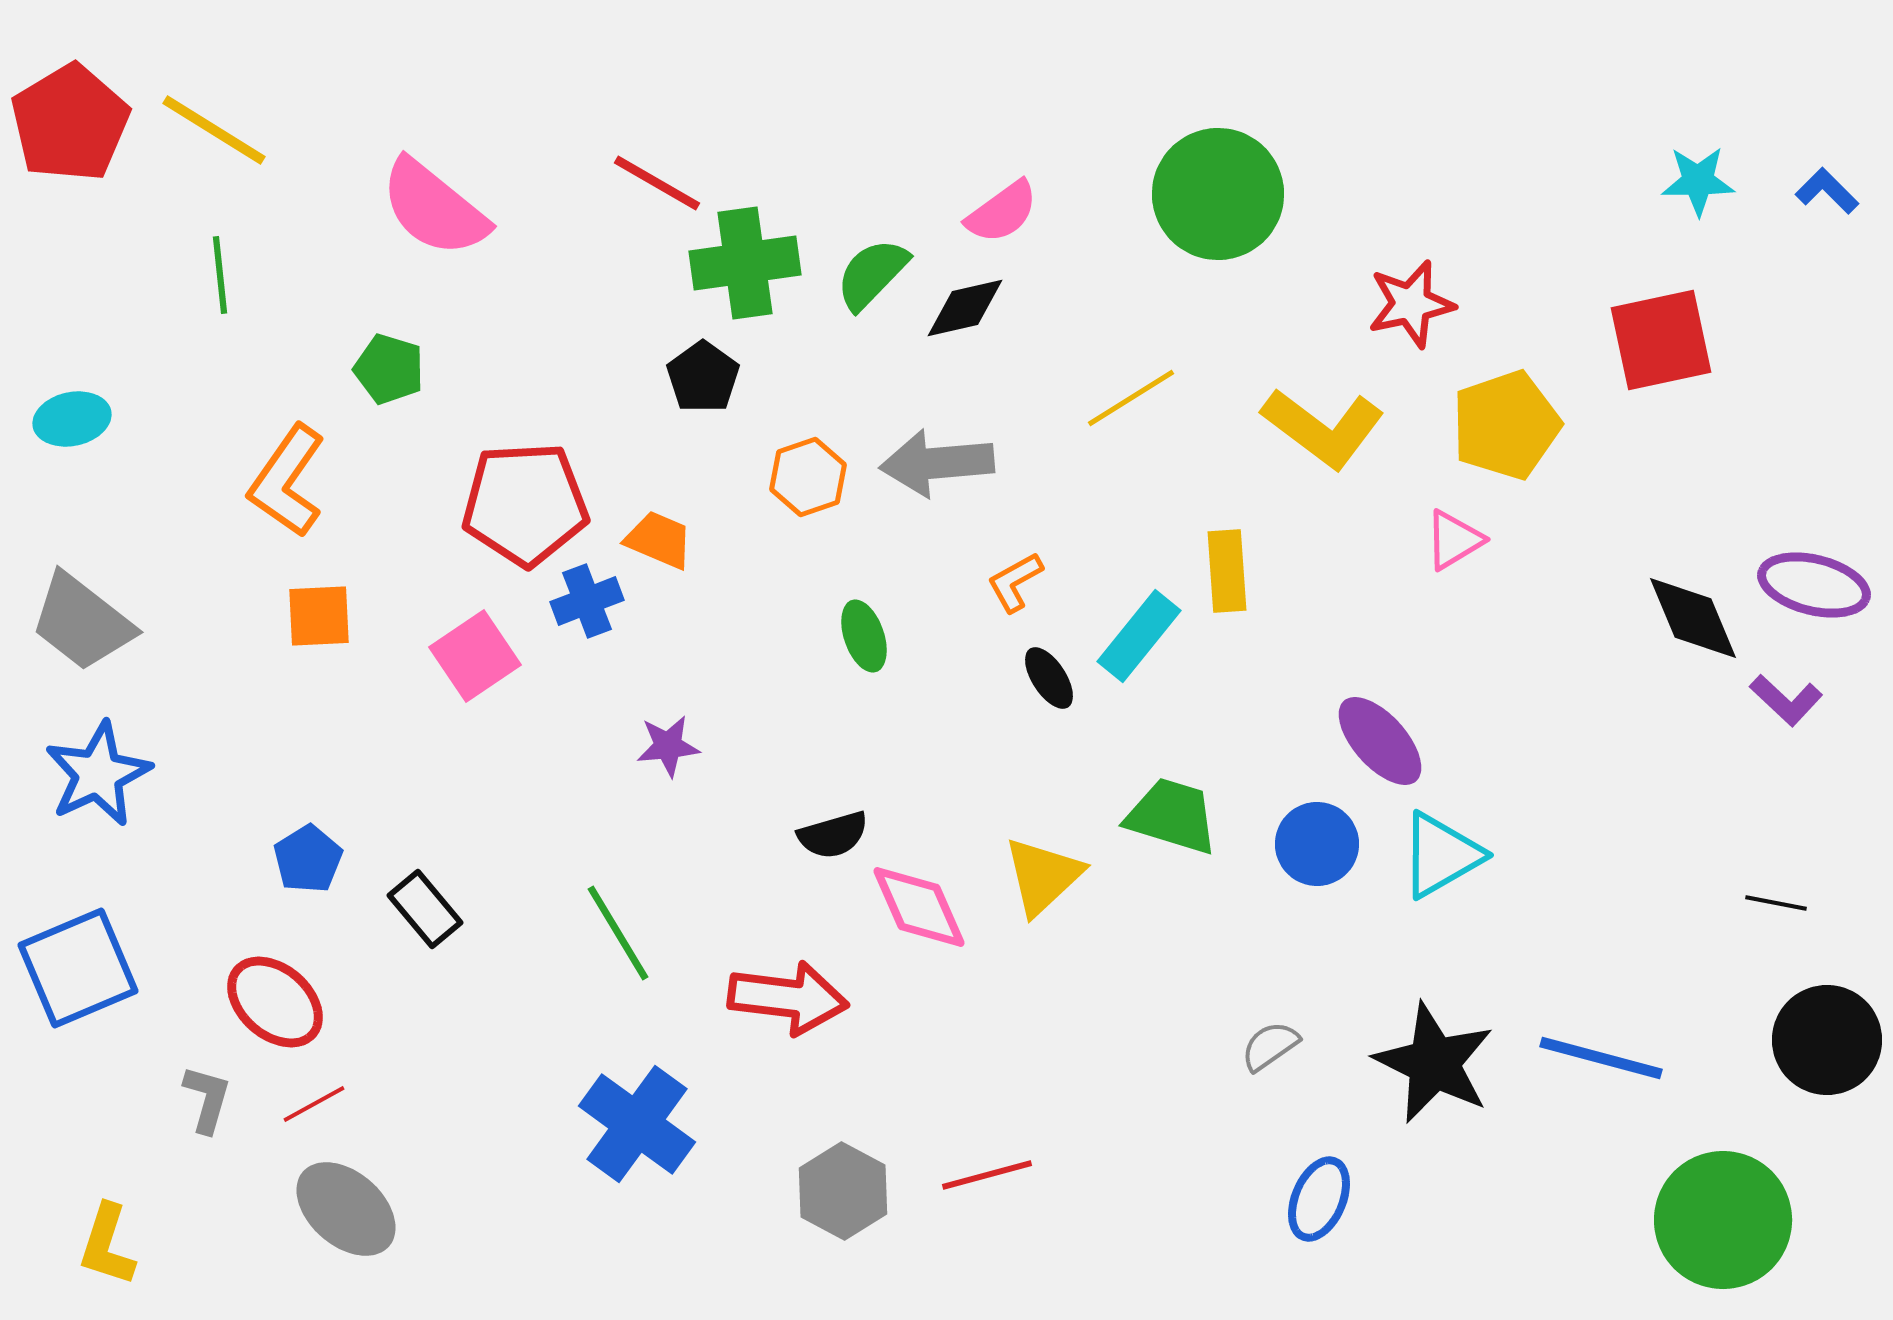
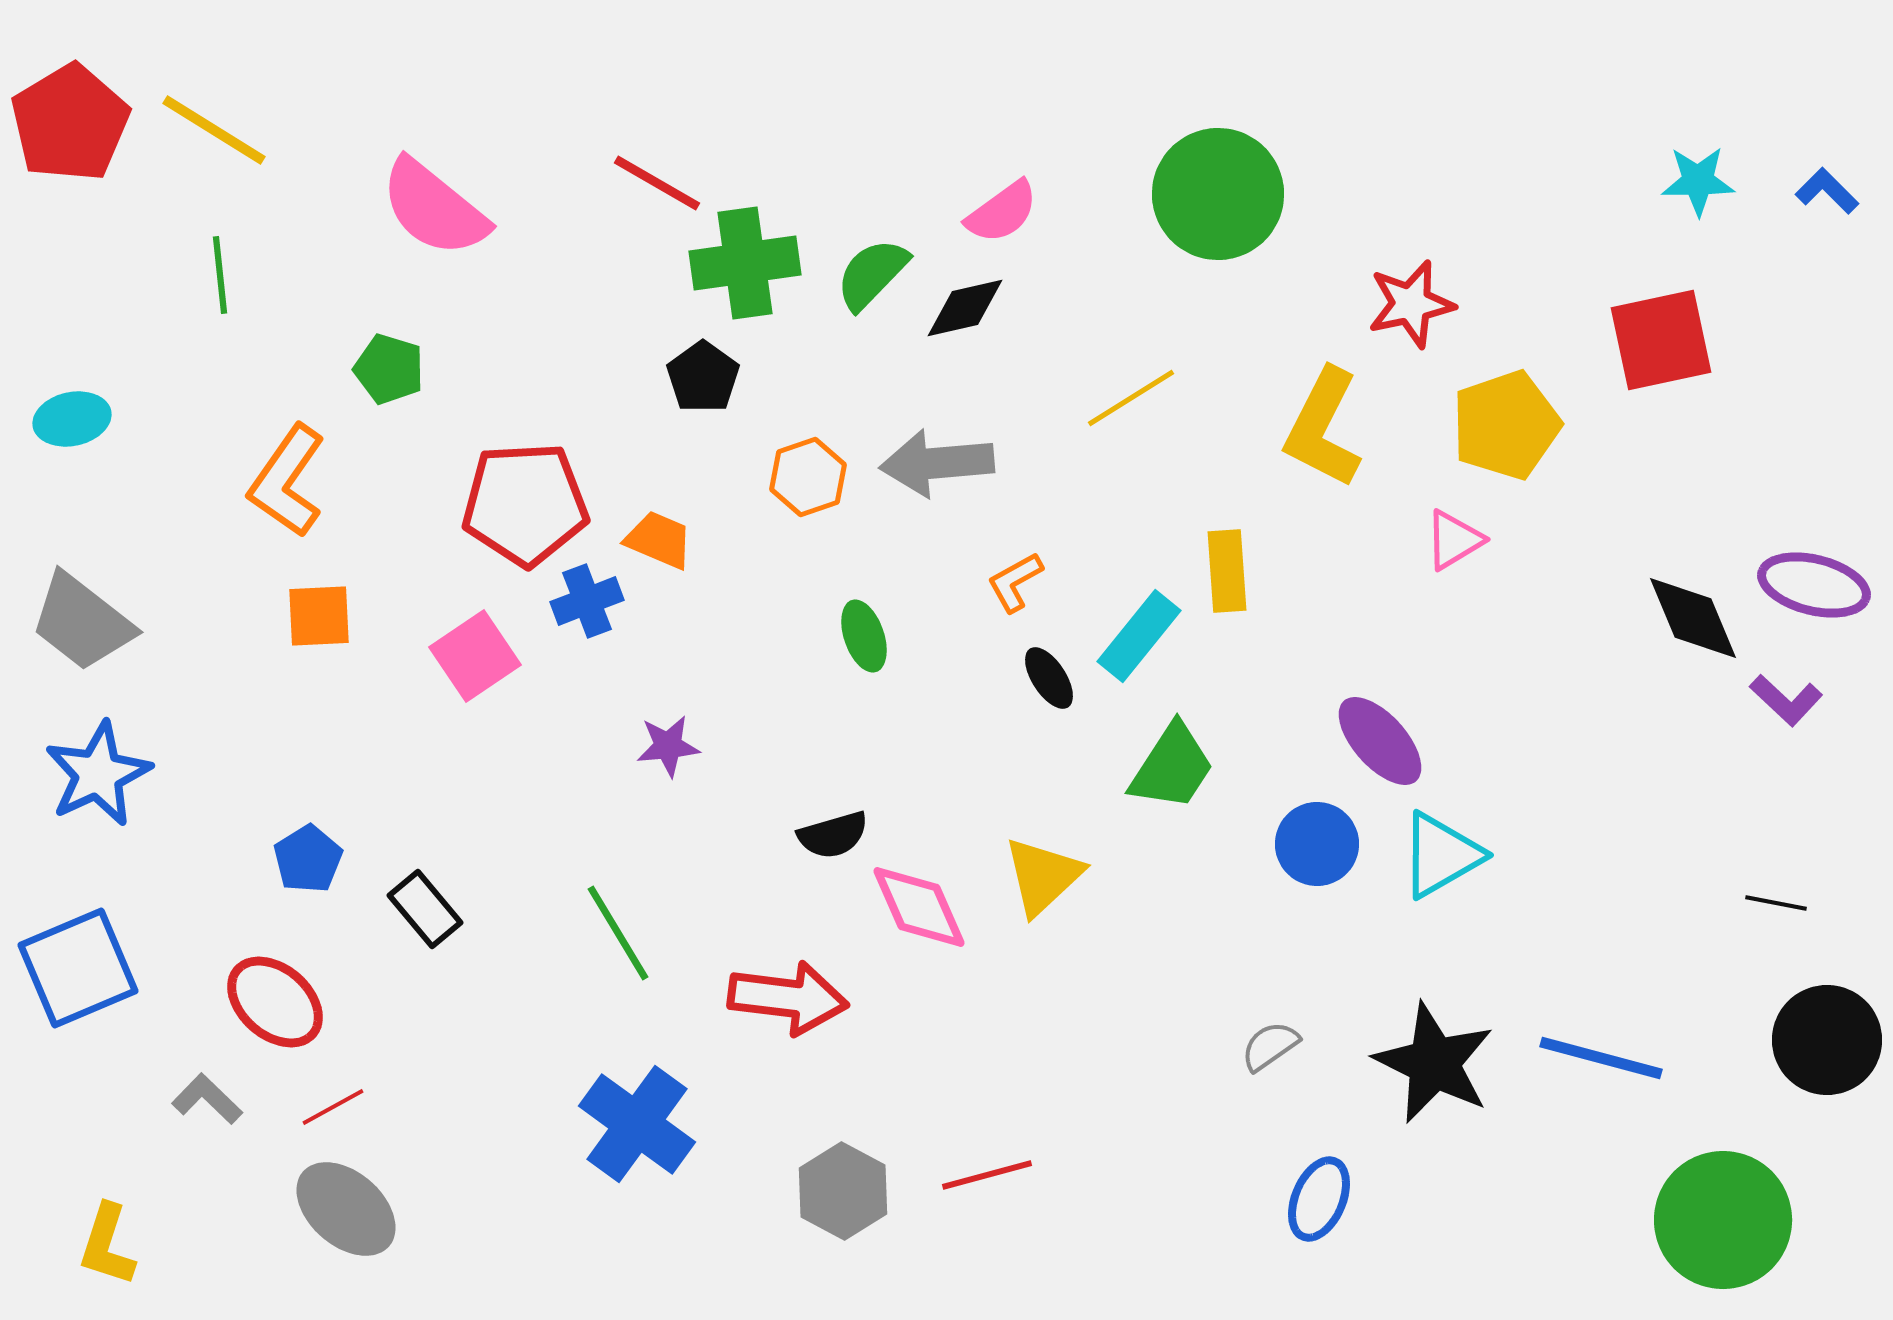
yellow L-shape at (1323, 428): rotated 80 degrees clockwise
green trapezoid at (1172, 816): moved 49 px up; rotated 106 degrees clockwise
gray L-shape at (207, 1099): rotated 62 degrees counterclockwise
red line at (314, 1104): moved 19 px right, 3 px down
